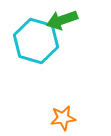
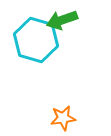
cyan hexagon: moved 1 px up
